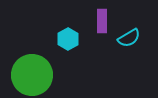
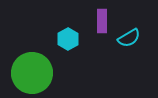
green circle: moved 2 px up
